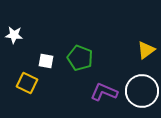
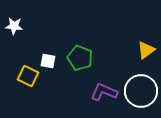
white star: moved 9 px up
white square: moved 2 px right
yellow square: moved 1 px right, 7 px up
white circle: moved 1 px left
